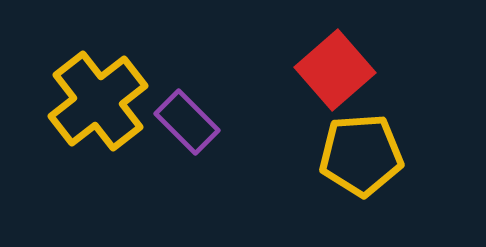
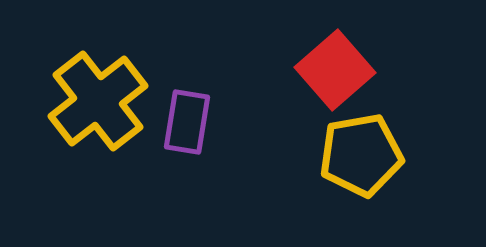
purple rectangle: rotated 54 degrees clockwise
yellow pentagon: rotated 6 degrees counterclockwise
